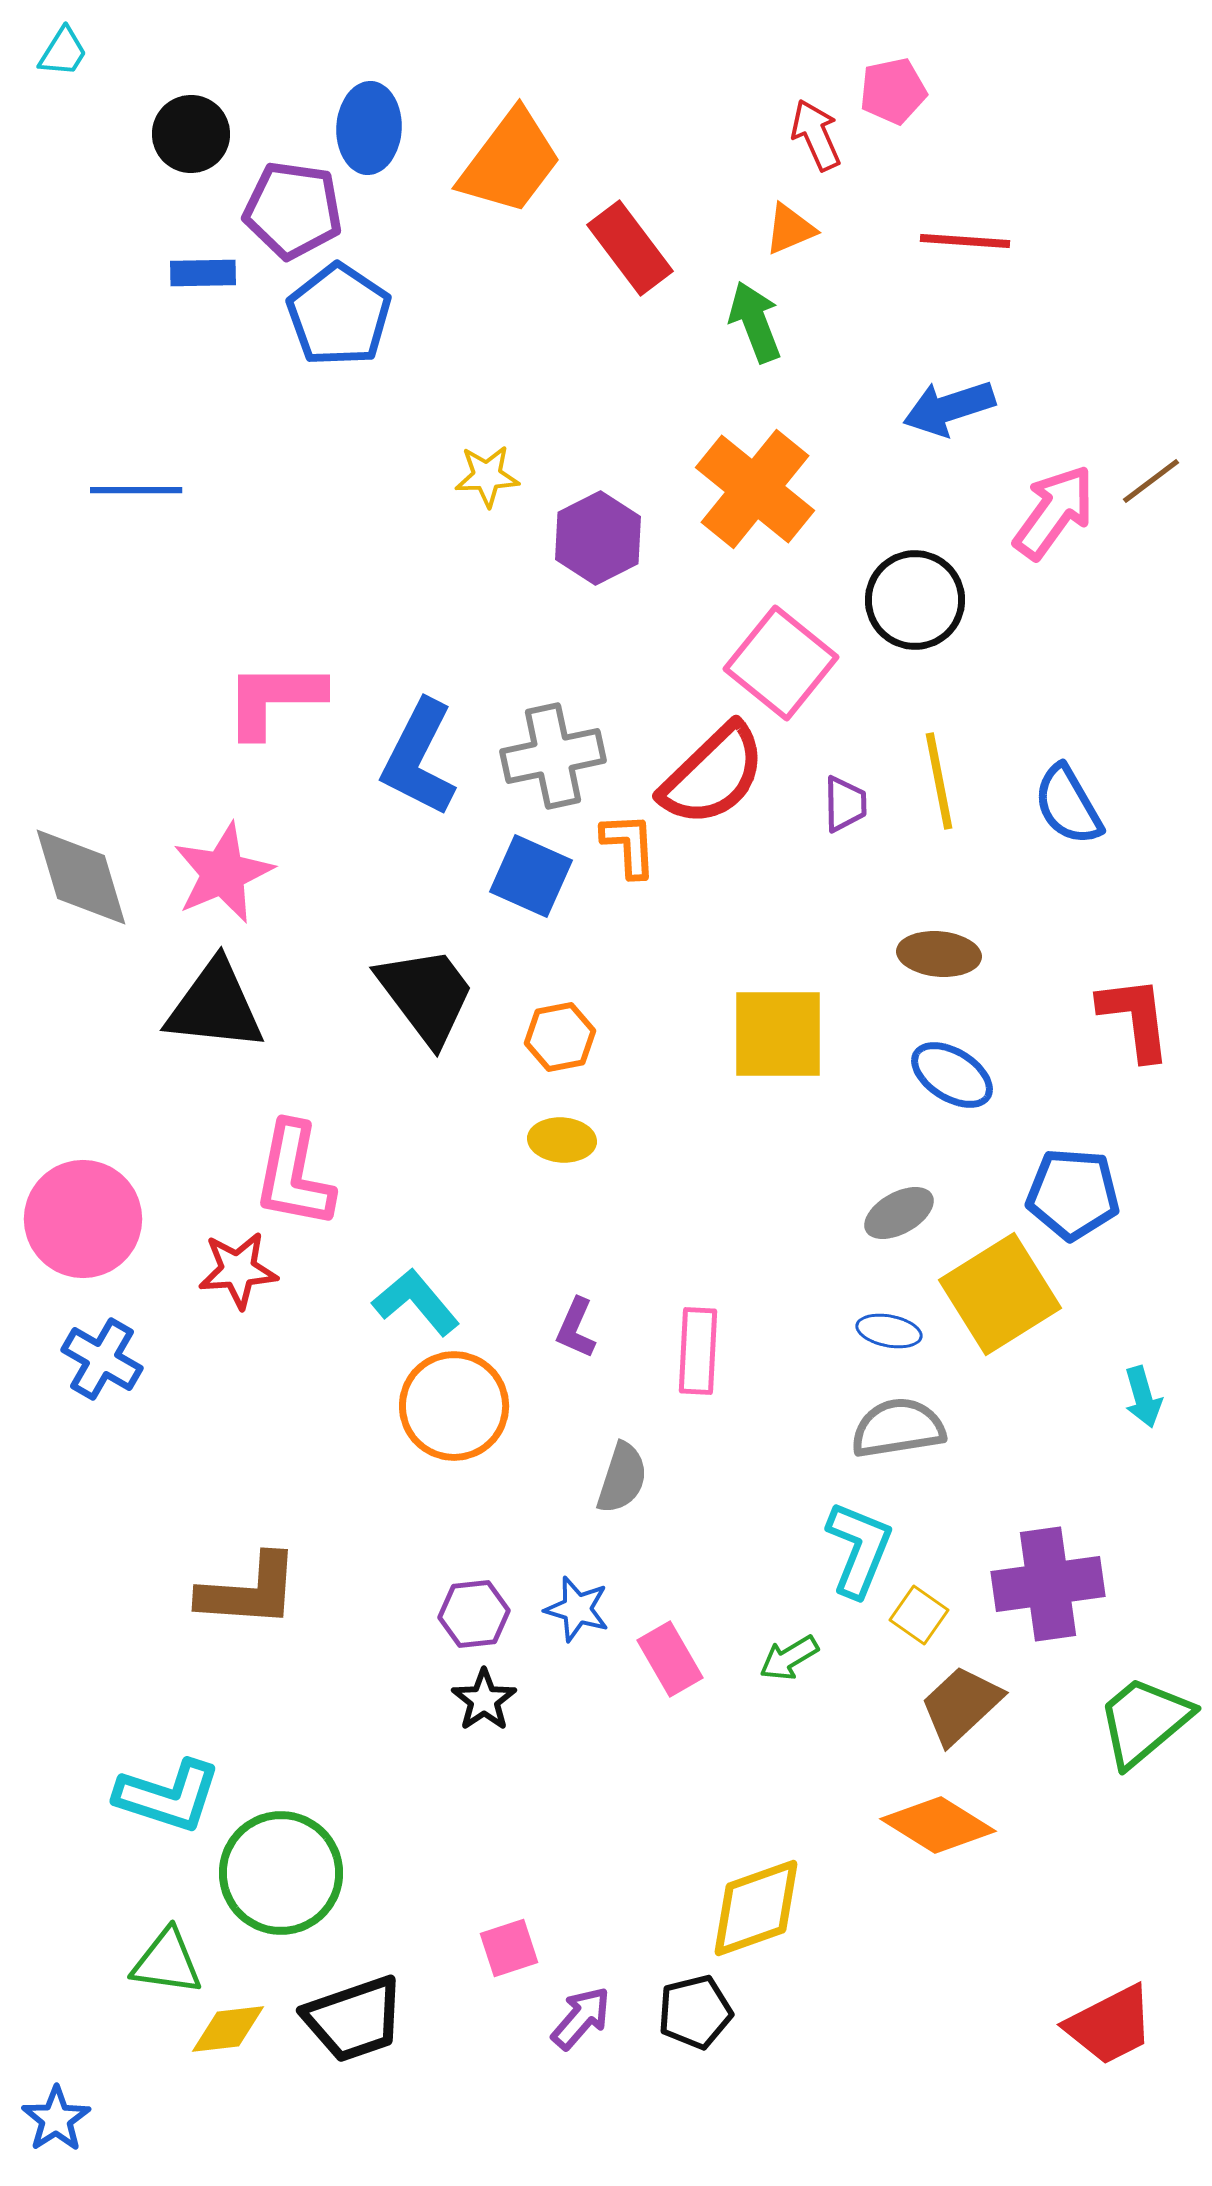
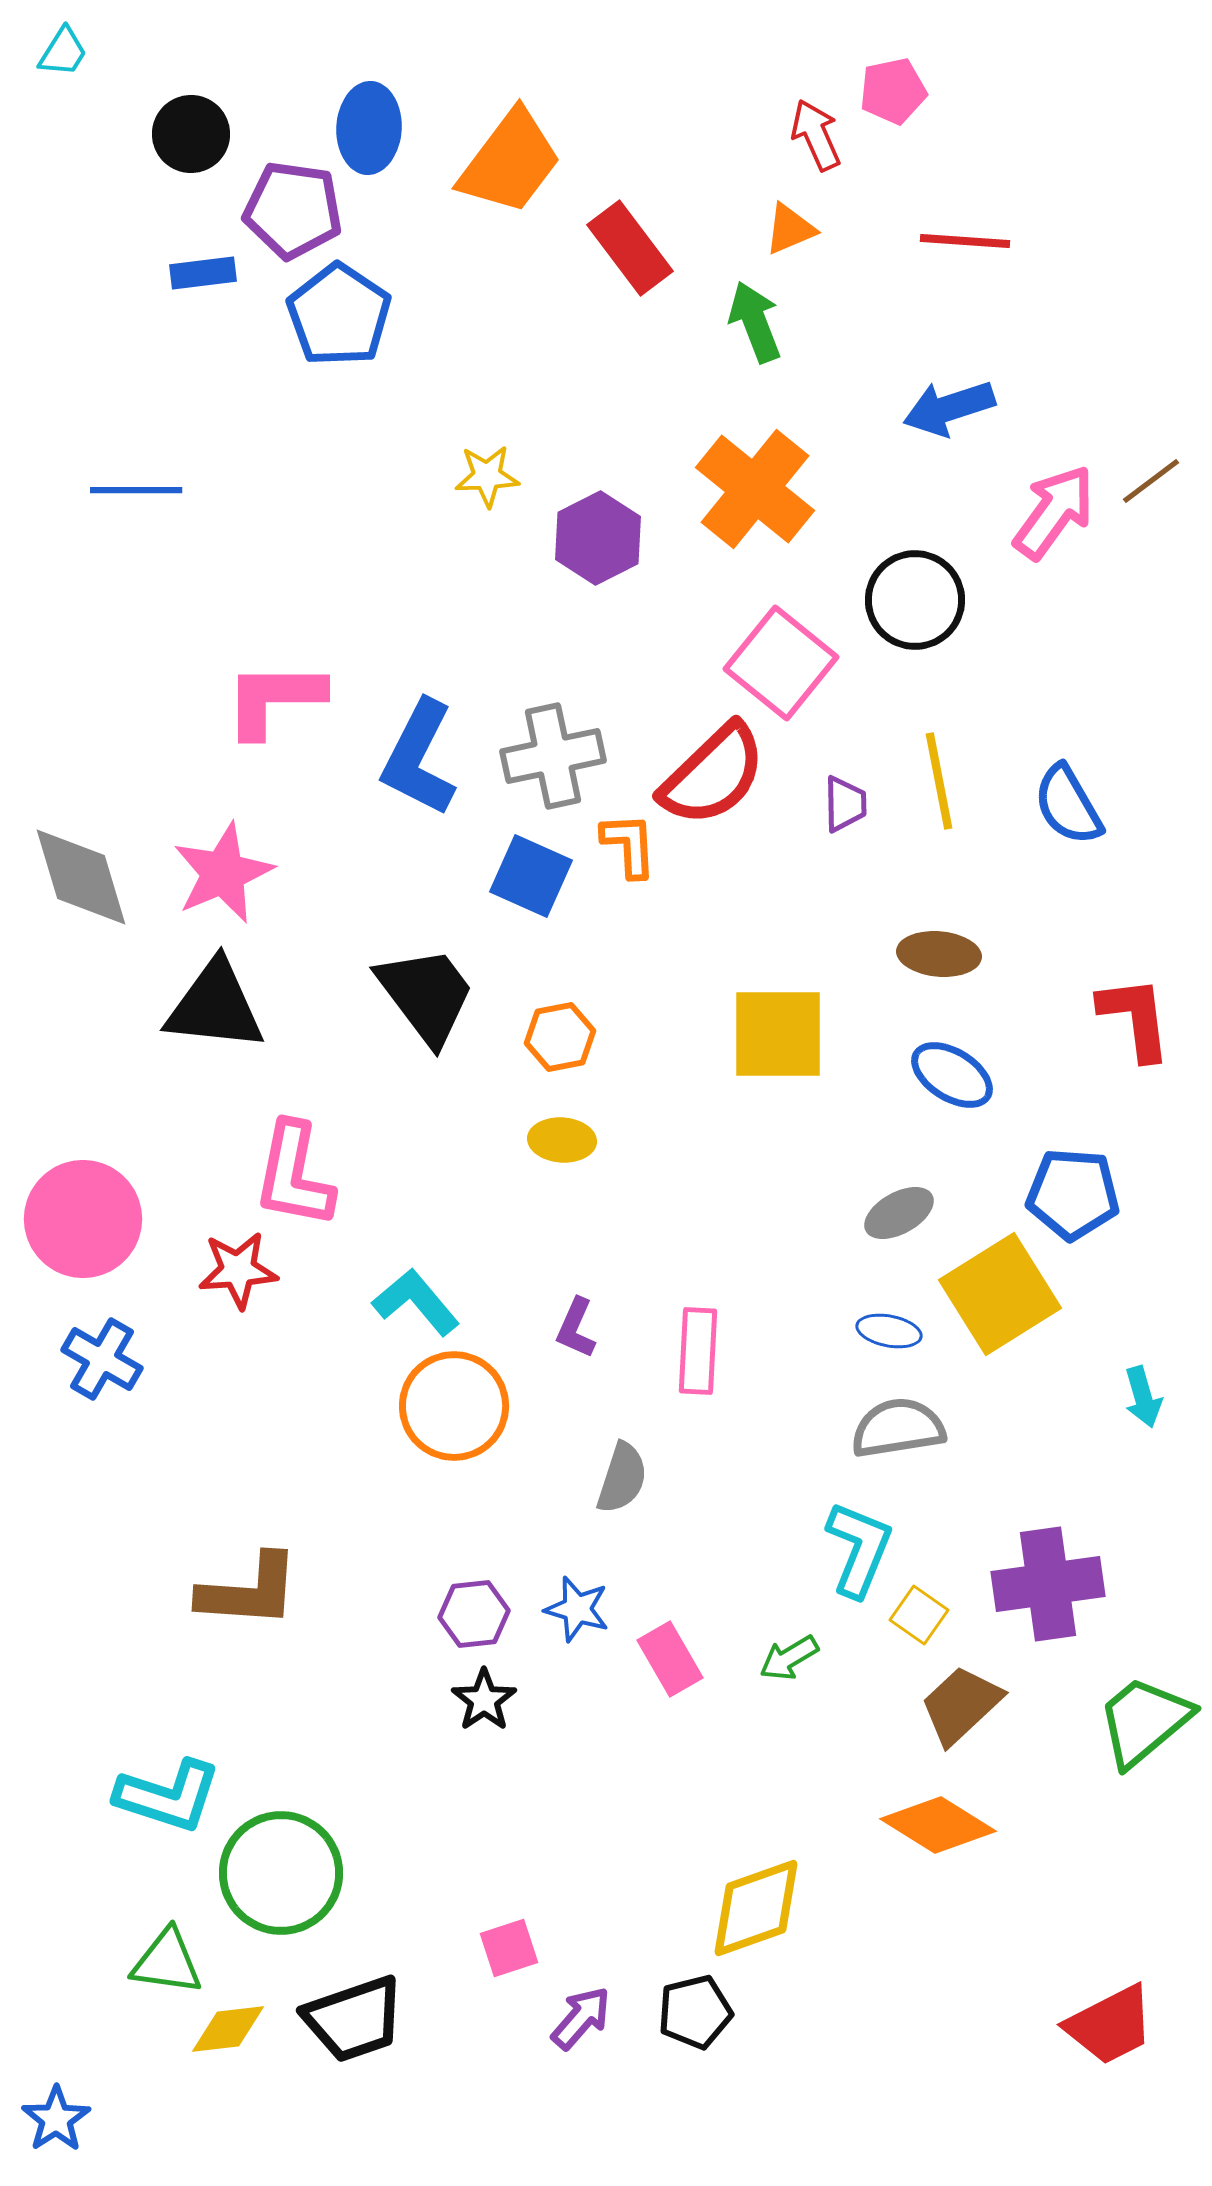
blue rectangle at (203, 273): rotated 6 degrees counterclockwise
